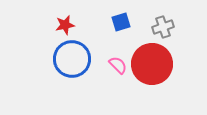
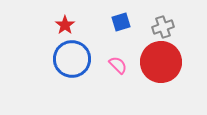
red star: rotated 24 degrees counterclockwise
red circle: moved 9 px right, 2 px up
